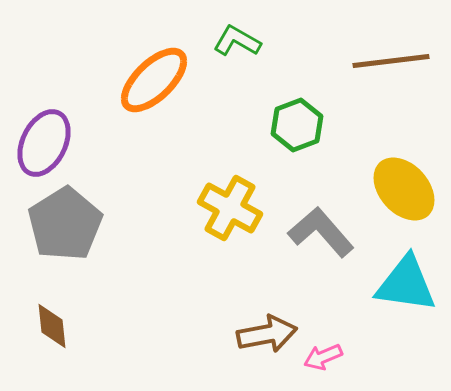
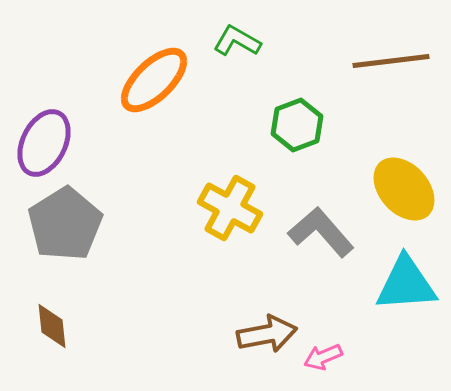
cyan triangle: rotated 12 degrees counterclockwise
